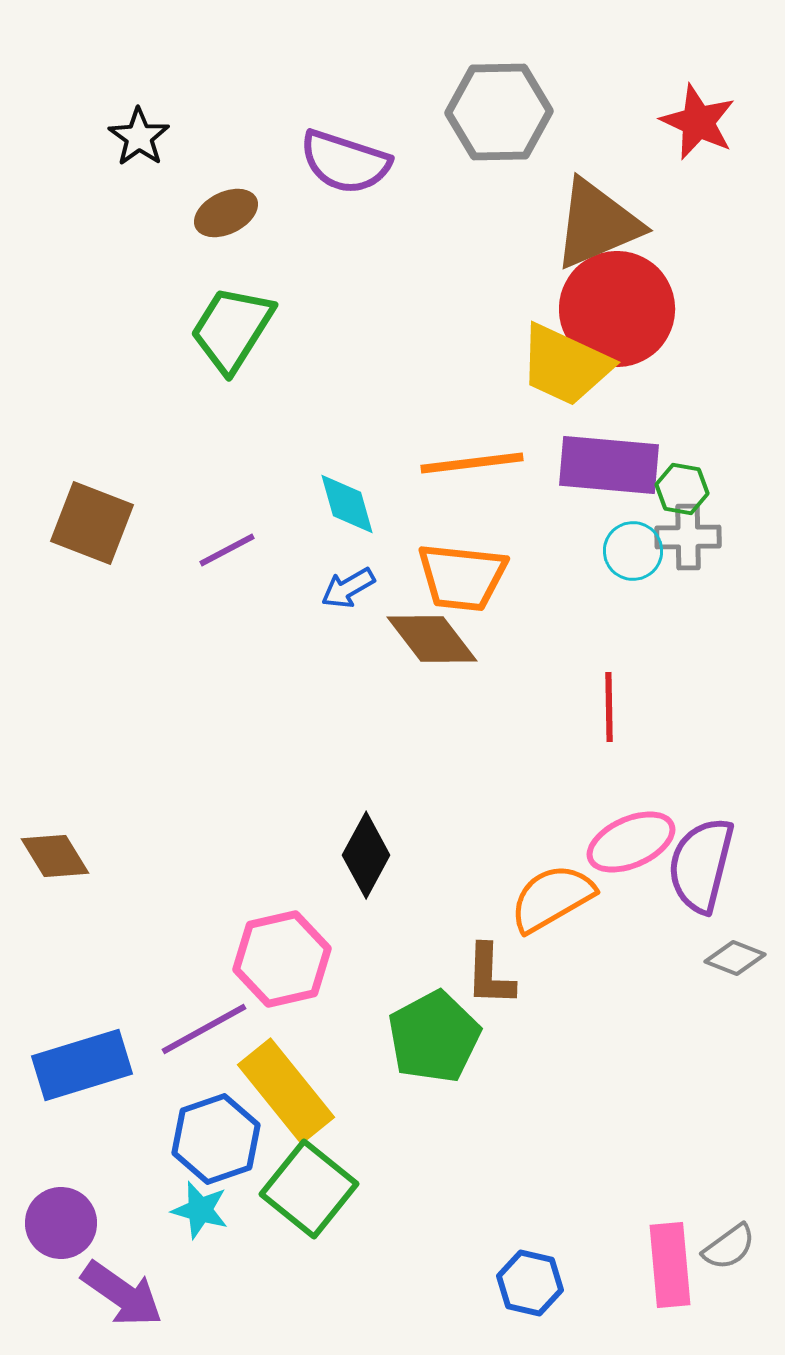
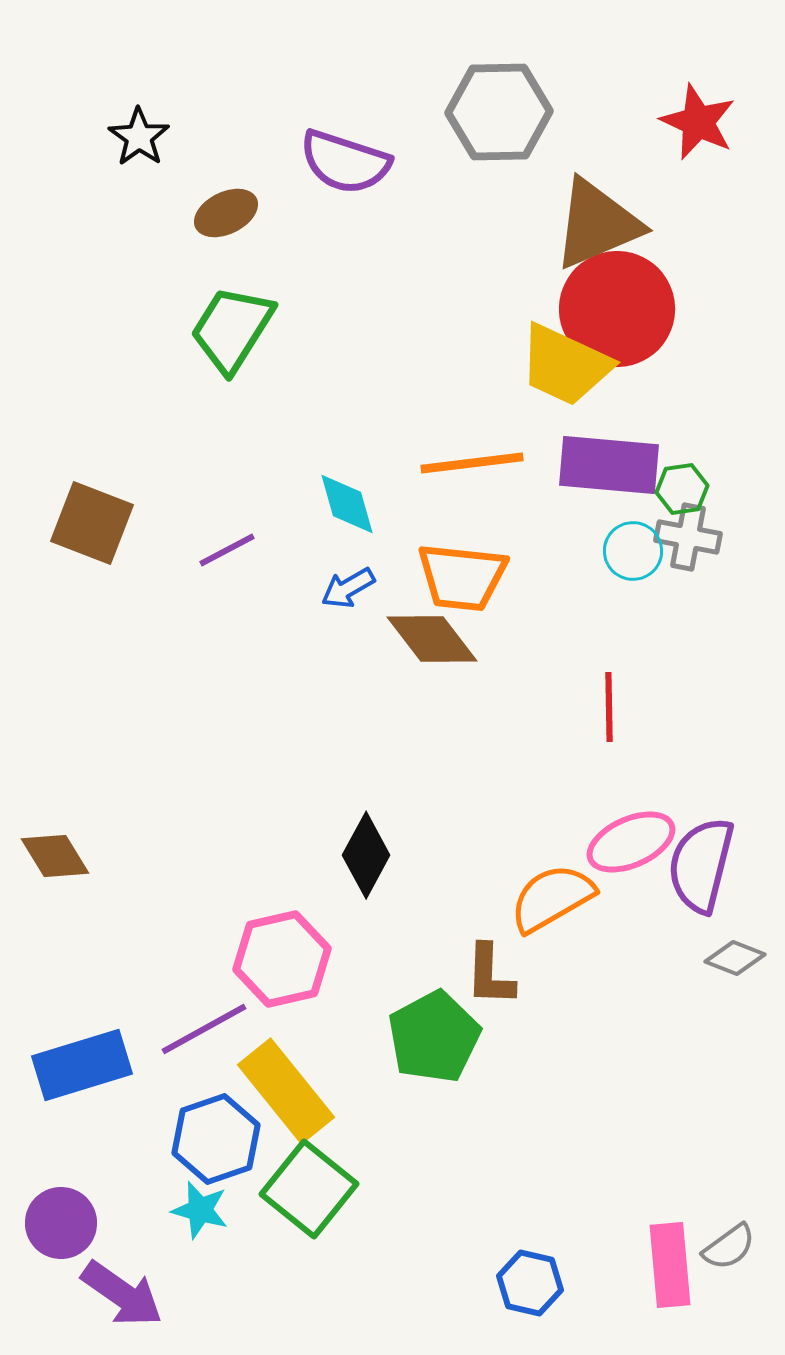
green hexagon at (682, 489): rotated 18 degrees counterclockwise
gray cross at (688, 537): rotated 12 degrees clockwise
